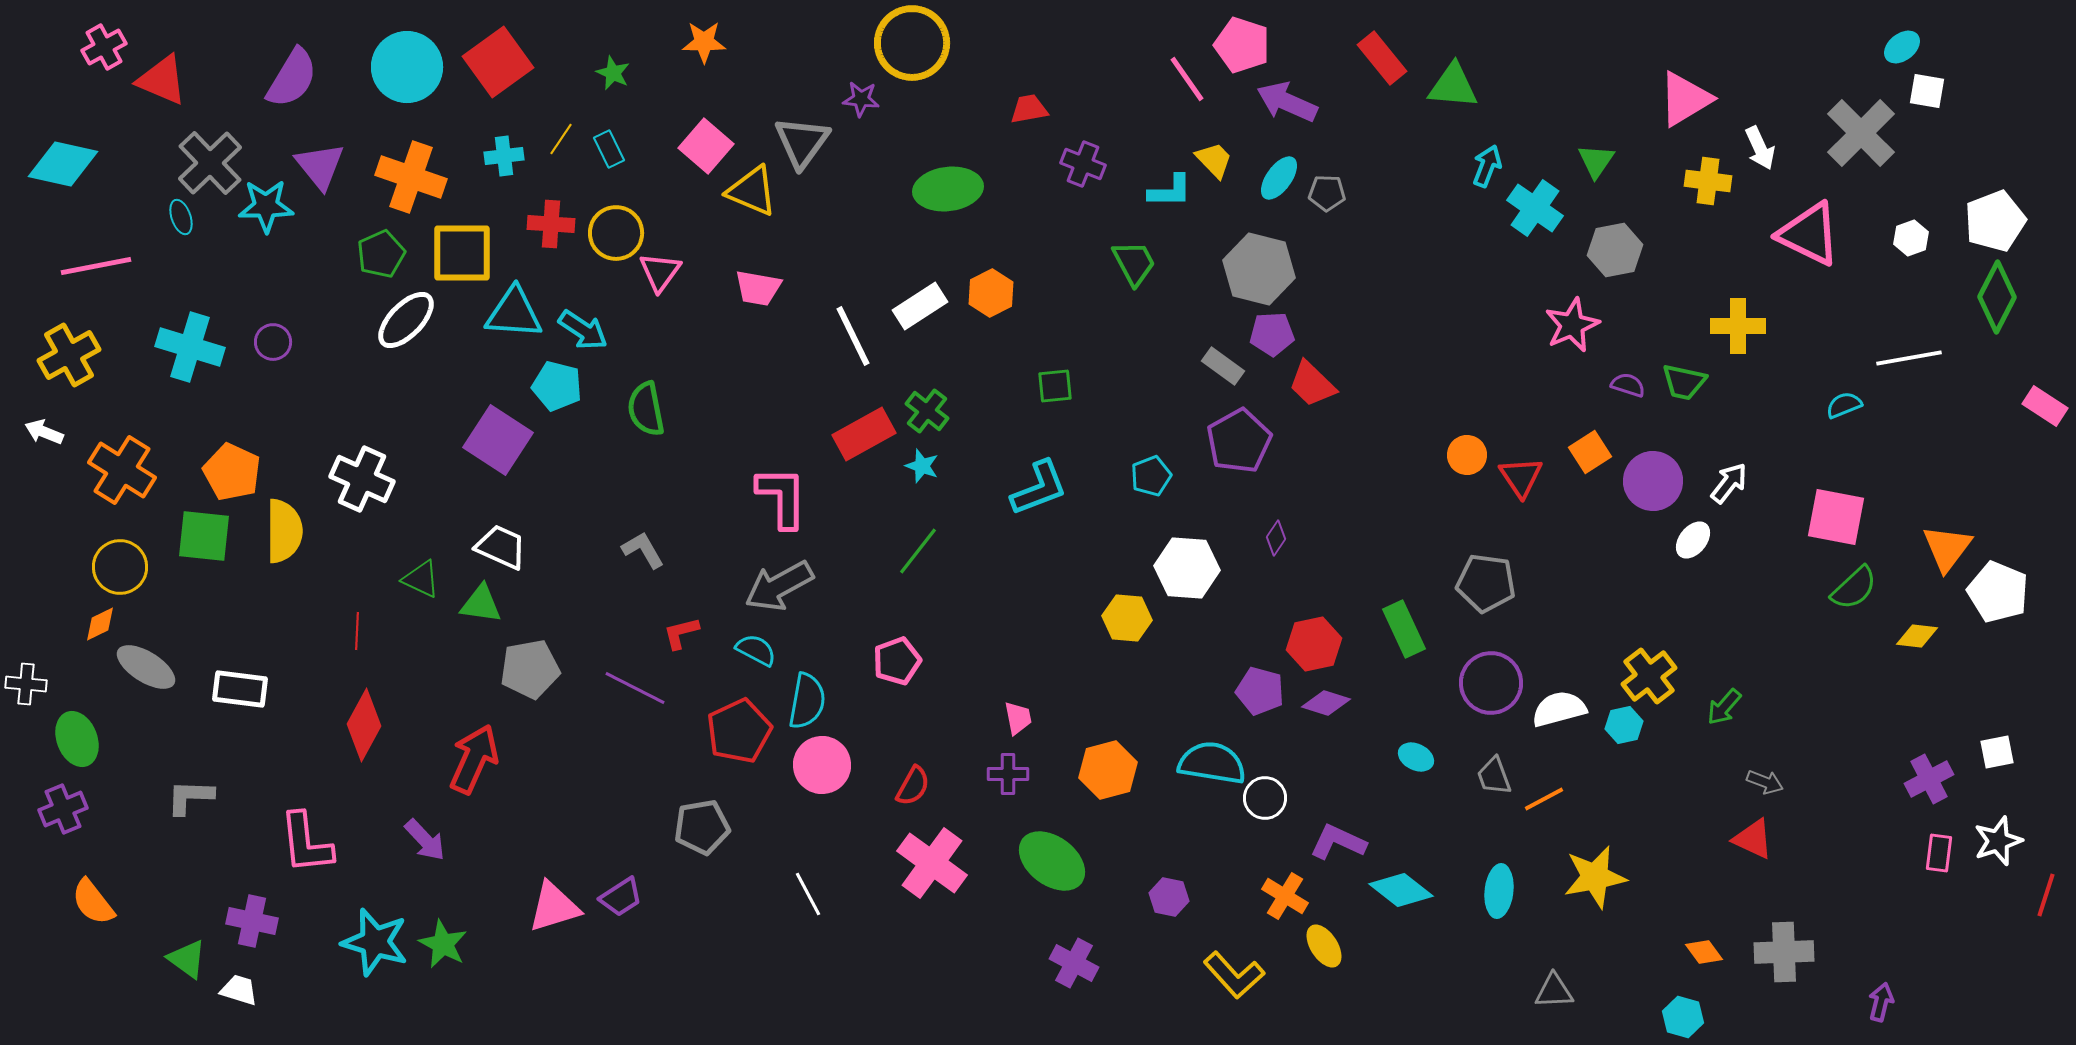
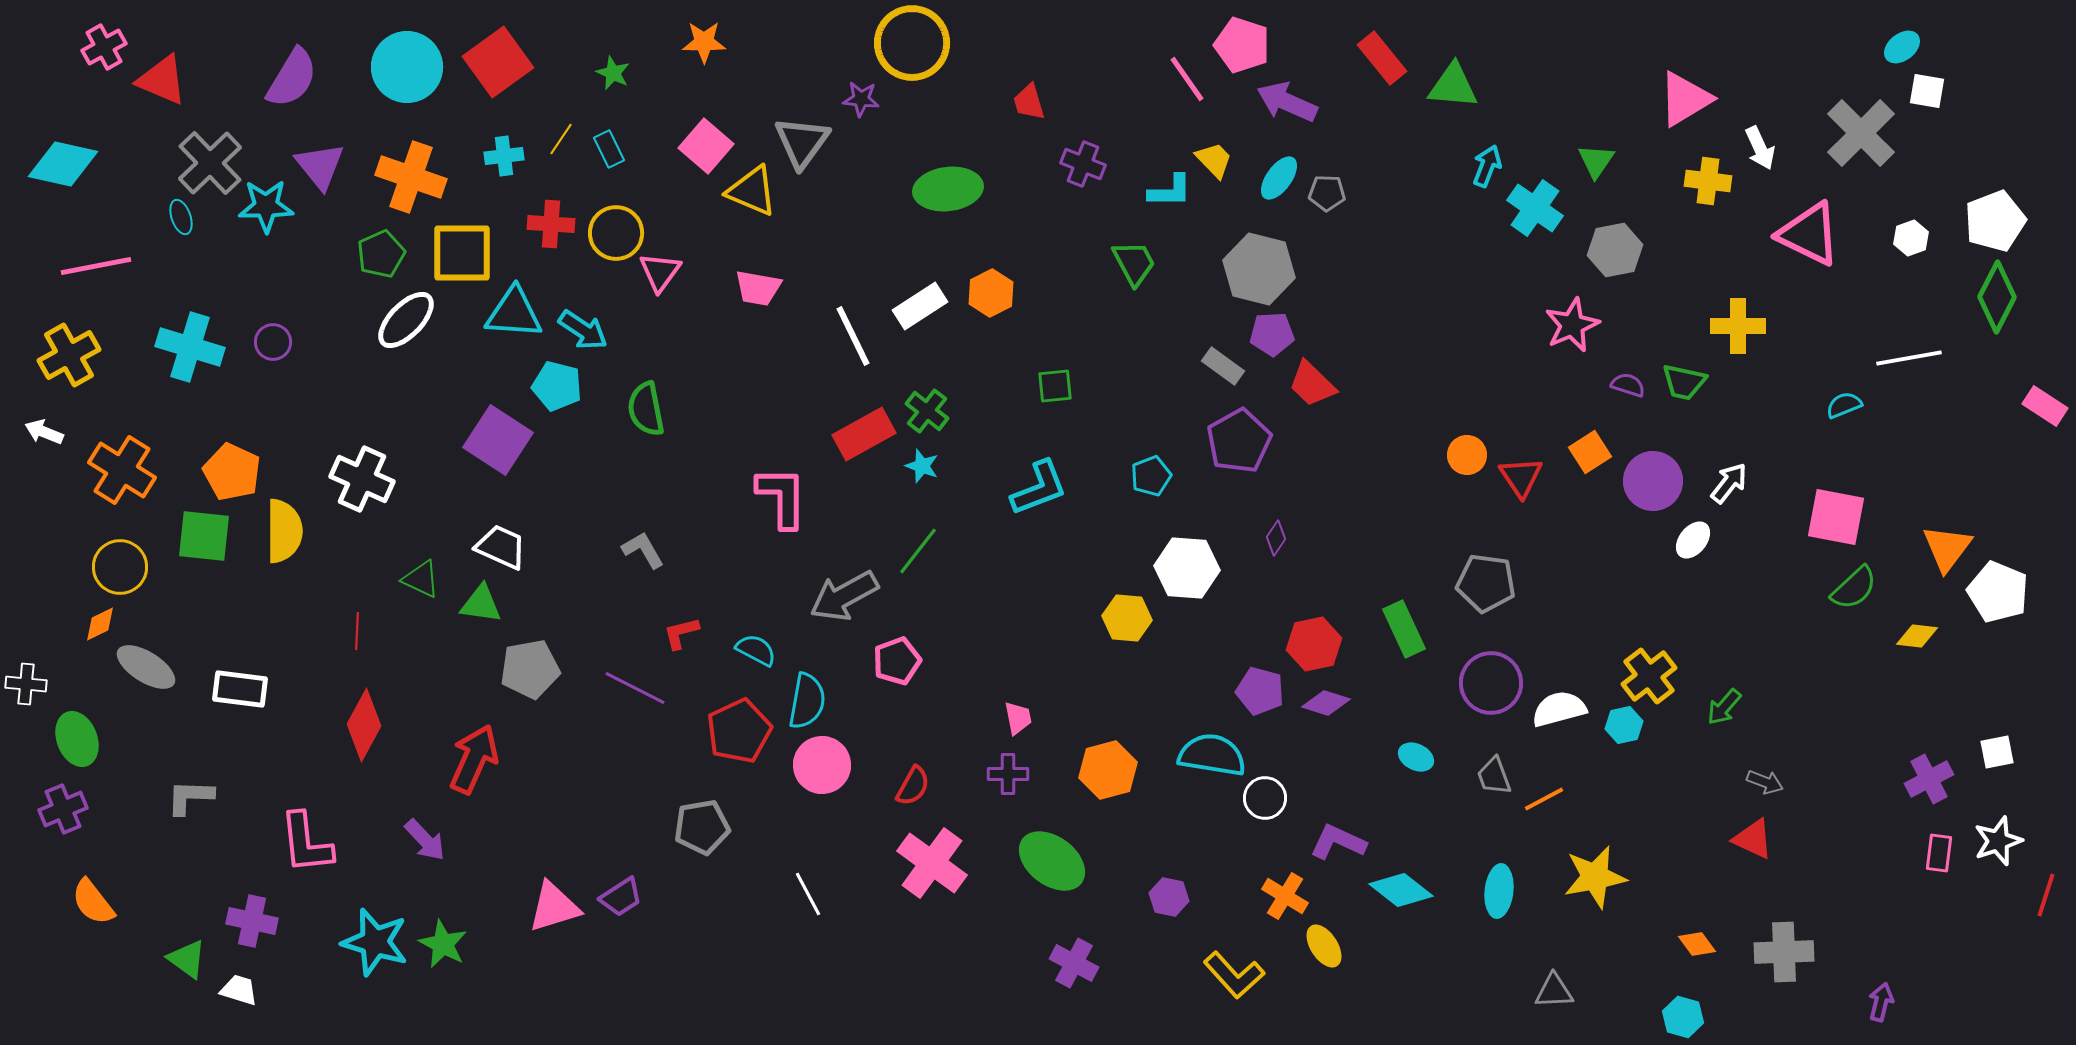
red trapezoid at (1029, 109): moved 7 px up; rotated 96 degrees counterclockwise
gray arrow at (779, 586): moved 65 px right, 10 px down
cyan semicircle at (1212, 763): moved 8 px up
orange diamond at (1704, 952): moved 7 px left, 8 px up
